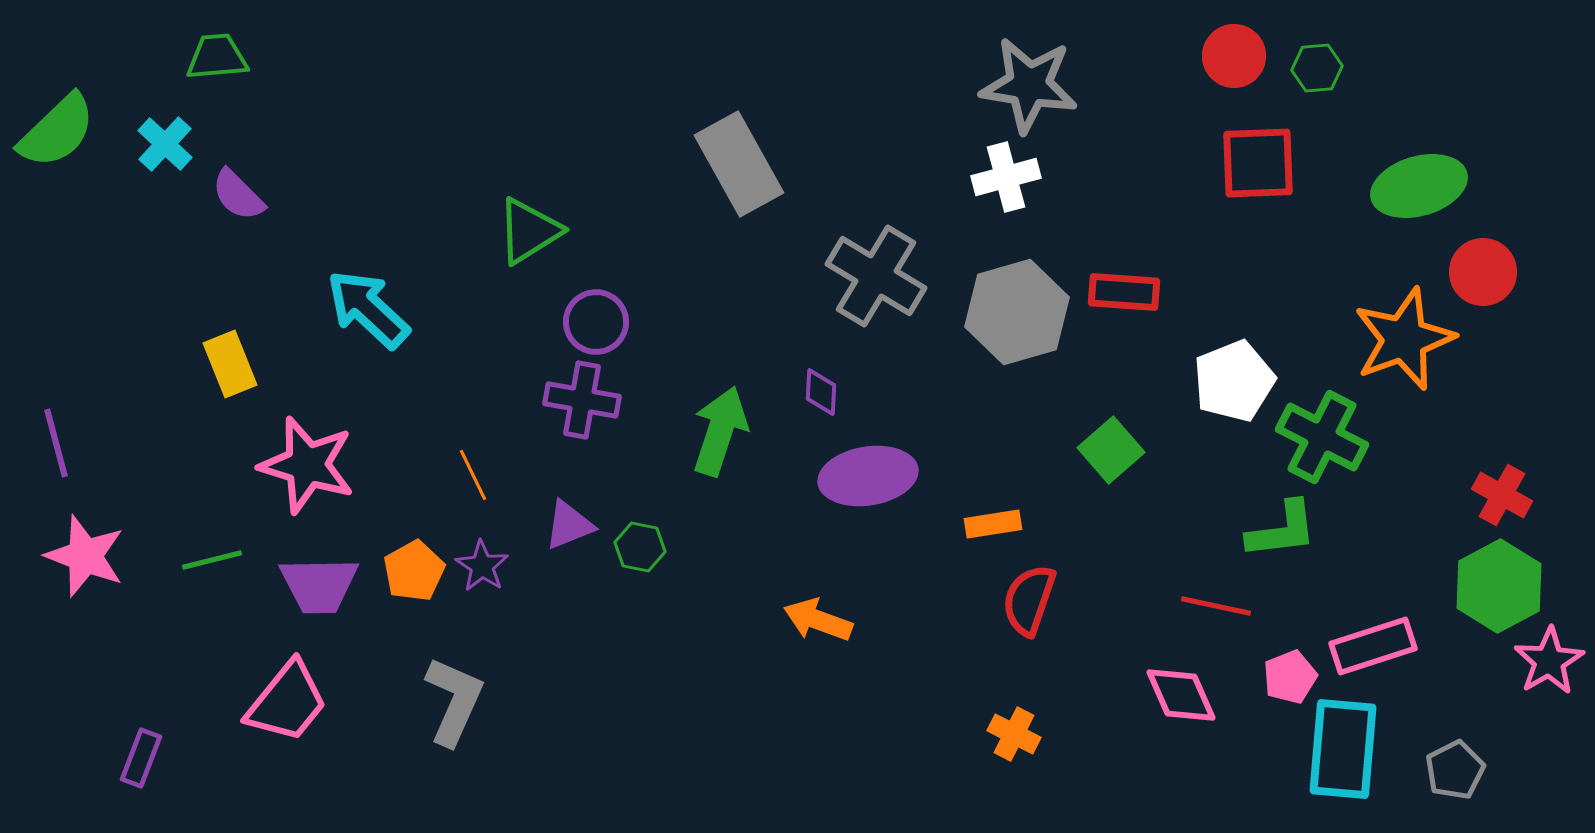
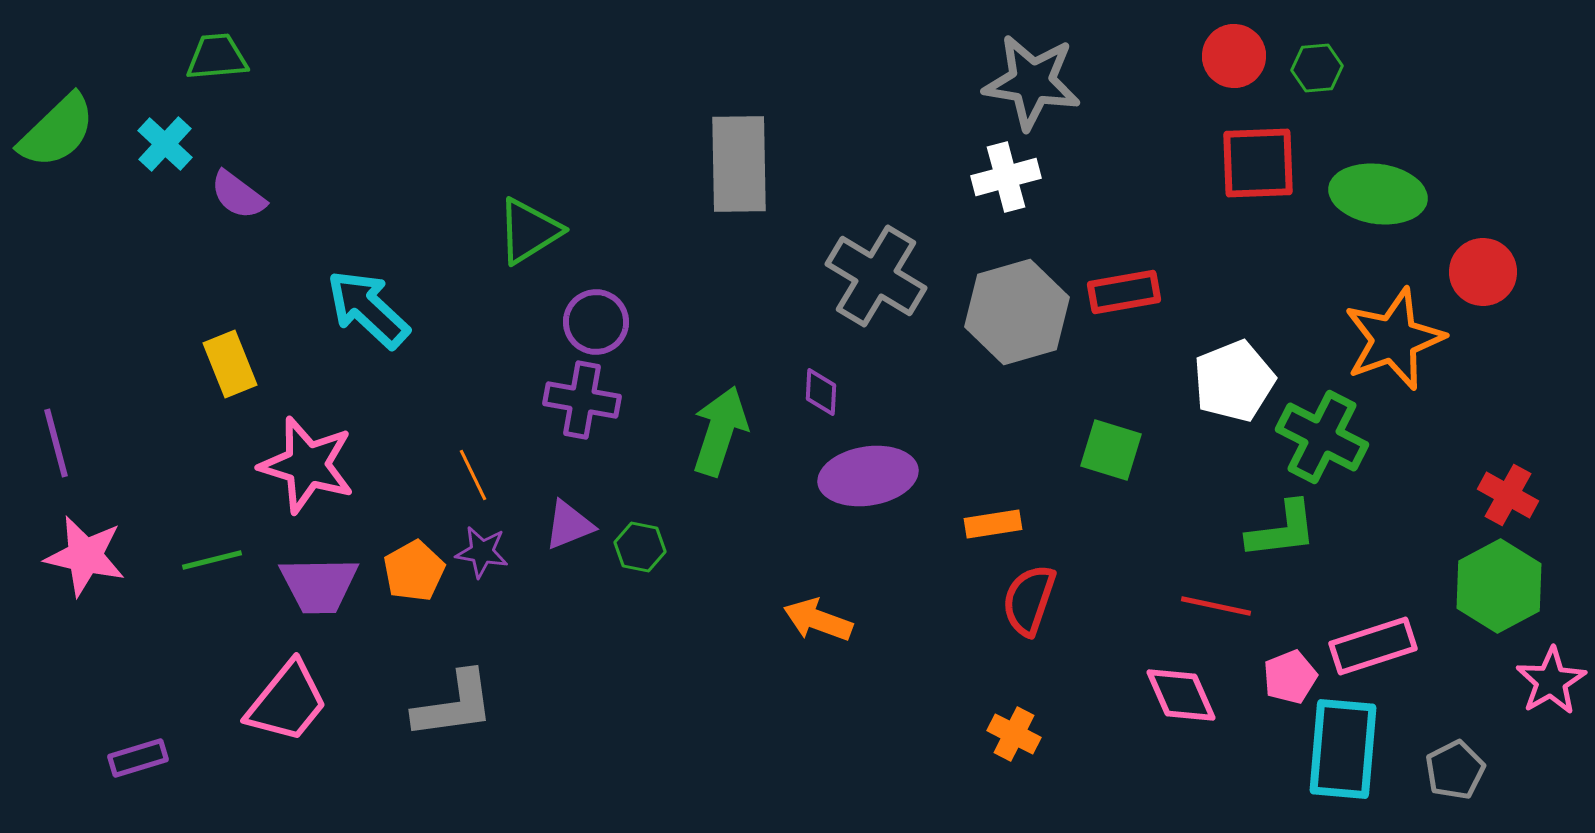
gray star at (1029, 85): moved 3 px right, 3 px up
gray rectangle at (739, 164): rotated 28 degrees clockwise
green ellipse at (1419, 186): moved 41 px left, 8 px down; rotated 24 degrees clockwise
purple semicircle at (238, 195): rotated 8 degrees counterclockwise
red rectangle at (1124, 292): rotated 14 degrees counterclockwise
orange star at (1404, 339): moved 10 px left
green square at (1111, 450): rotated 32 degrees counterclockwise
red cross at (1502, 495): moved 6 px right
pink star at (85, 556): rotated 8 degrees counterclockwise
purple star at (482, 566): moved 14 px up; rotated 24 degrees counterclockwise
pink star at (1549, 661): moved 2 px right, 20 px down
gray L-shape at (454, 701): moved 4 px down; rotated 58 degrees clockwise
purple rectangle at (141, 758): moved 3 px left; rotated 52 degrees clockwise
